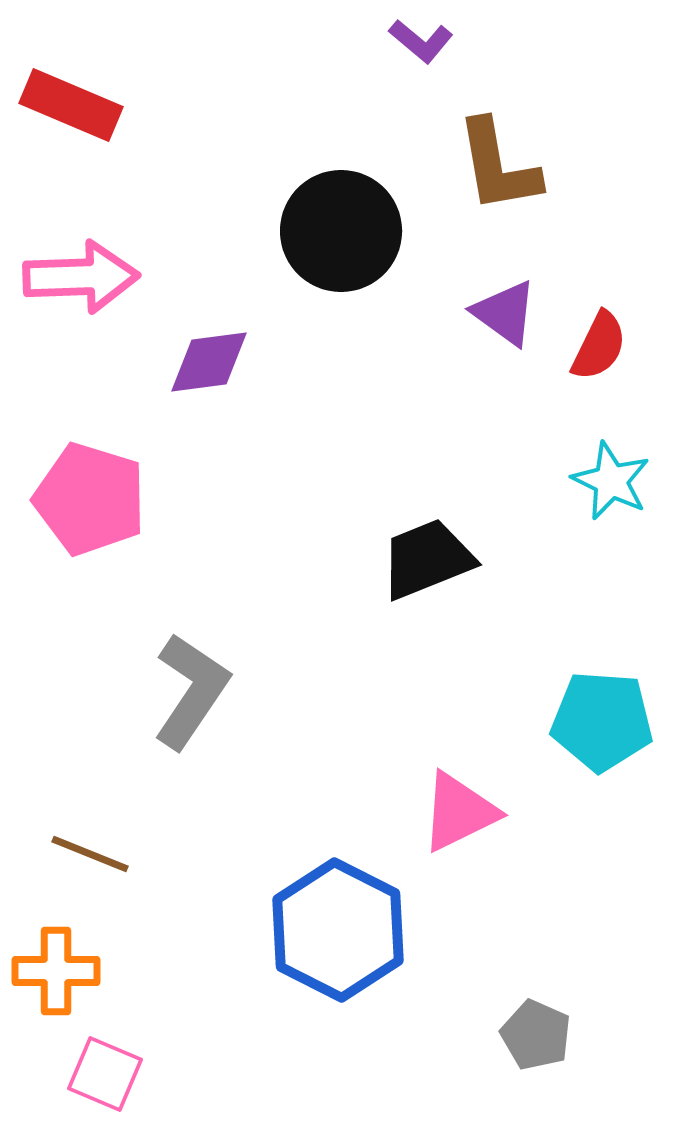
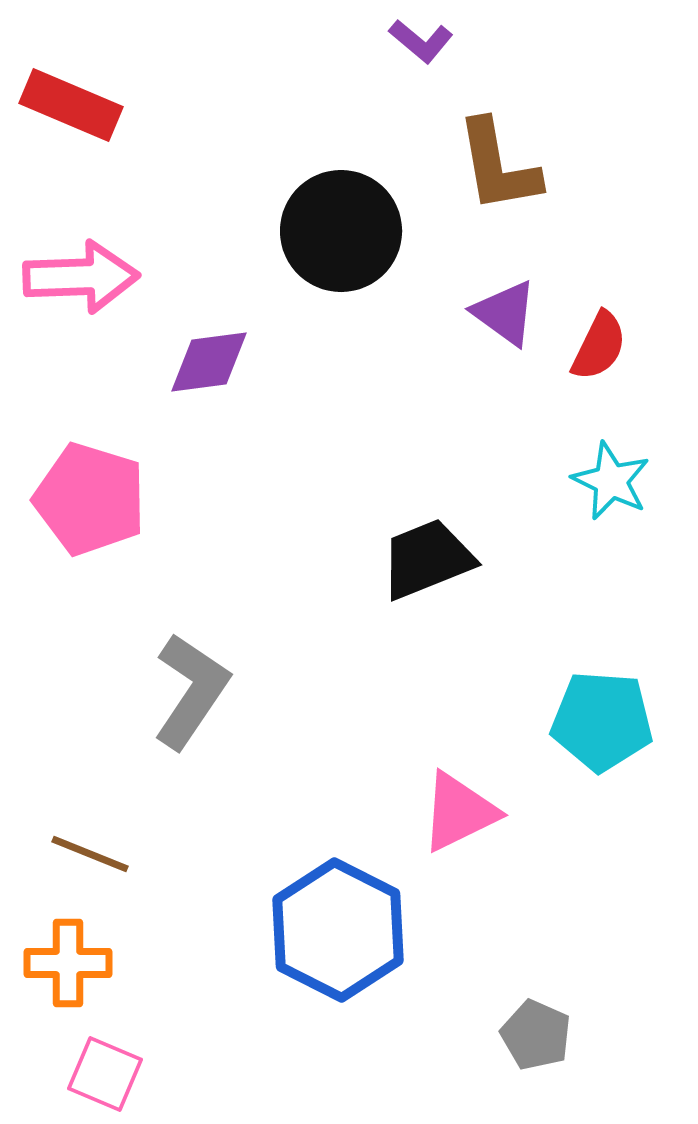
orange cross: moved 12 px right, 8 px up
